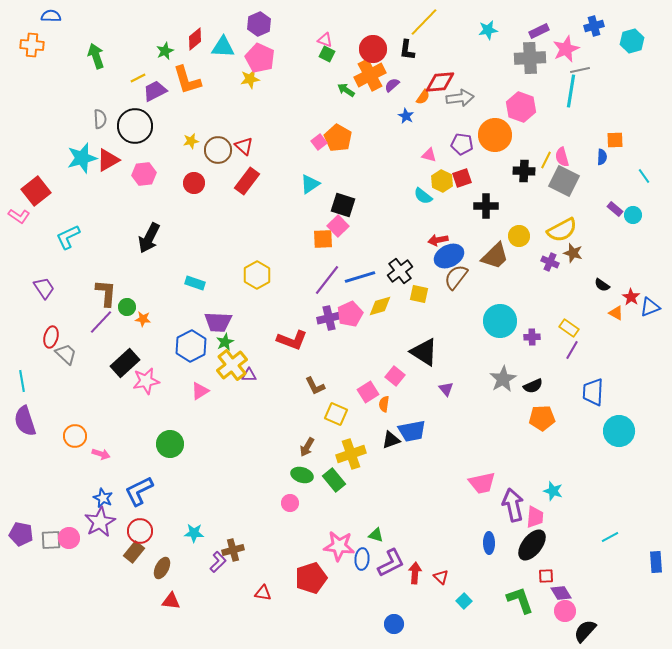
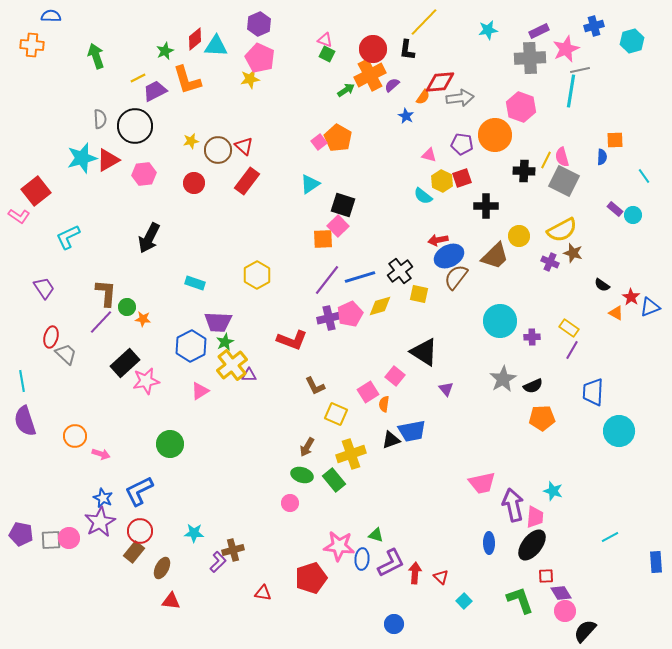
cyan triangle at (223, 47): moved 7 px left, 1 px up
green arrow at (346, 90): rotated 114 degrees clockwise
